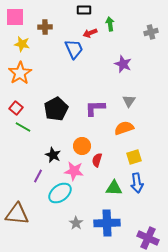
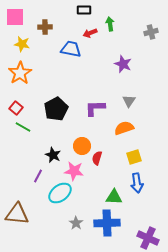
blue trapezoid: moved 3 px left; rotated 55 degrees counterclockwise
red semicircle: moved 2 px up
green triangle: moved 9 px down
